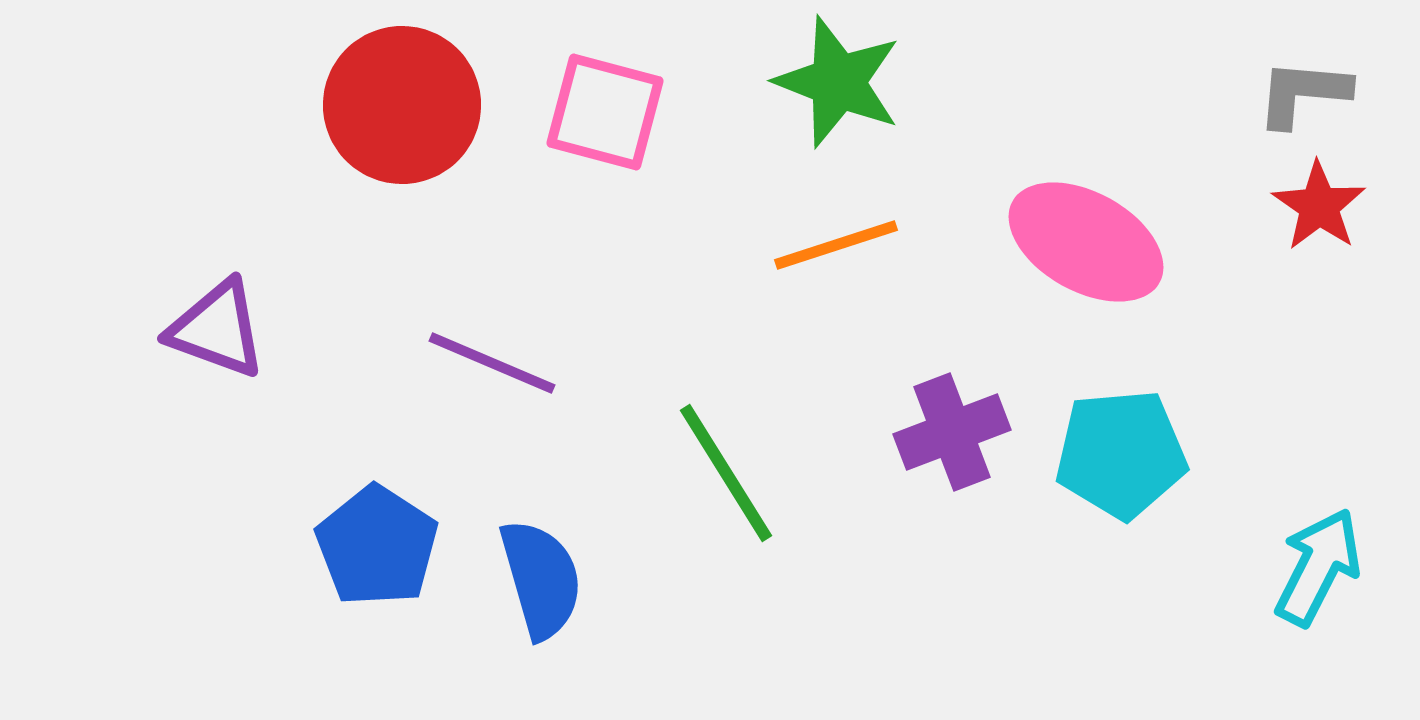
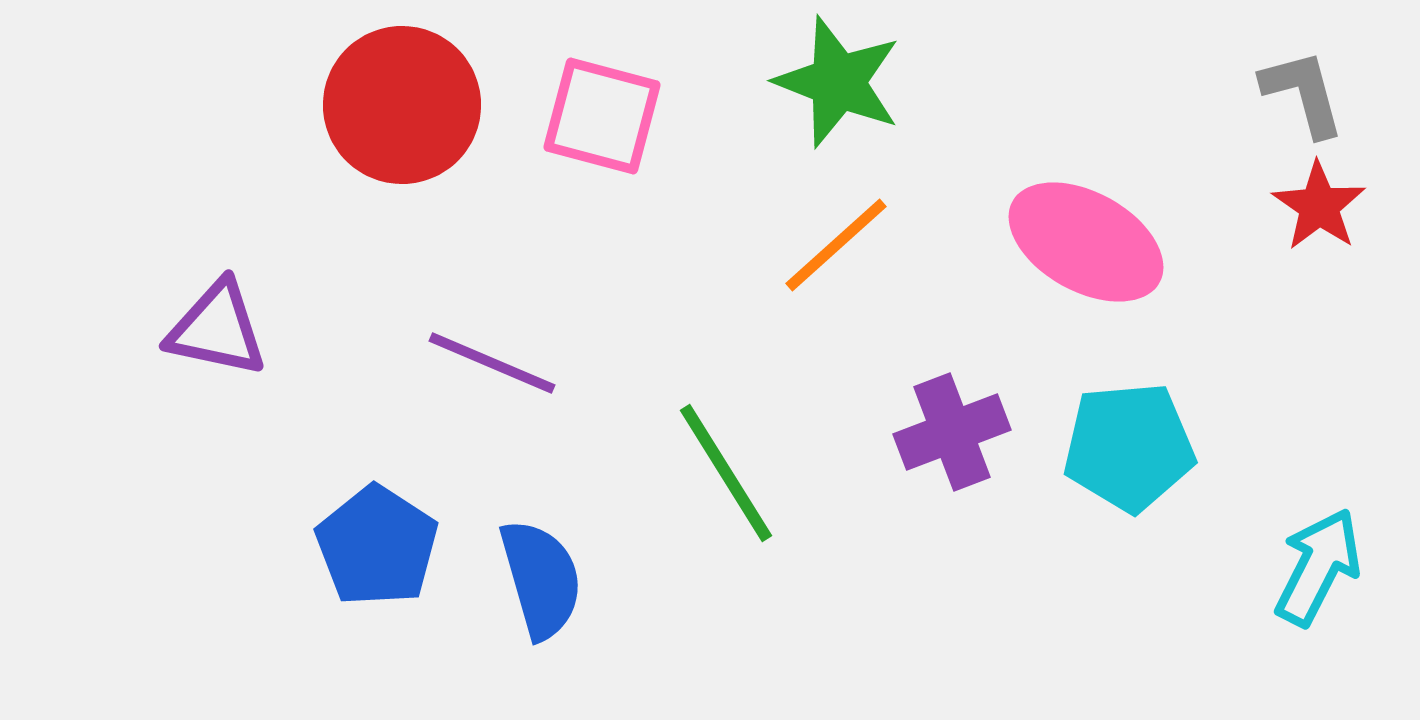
gray L-shape: rotated 70 degrees clockwise
pink square: moved 3 px left, 4 px down
orange line: rotated 24 degrees counterclockwise
purple triangle: rotated 8 degrees counterclockwise
cyan pentagon: moved 8 px right, 7 px up
